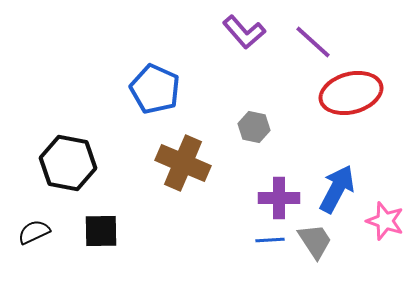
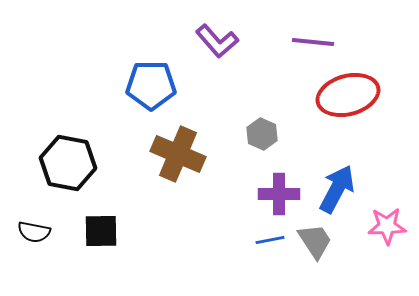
purple L-shape: moved 27 px left, 9 px down
purple line: rotated 36 degrees counterclockwise
blue pentagon: moved 4 px left, 4 px up; rotated 24 degrees counterclockwise
red ellipse: moved 3 px left, 2 px down
gray hexagon: moved 8 px right, 7 px down; rotated 12 degrees clockwise
brown cross: moved 5 px left, 9 px up
purple cross: moved 4 px up
pink star: moved 2 px right, 5 px down; rotated 21 degrees counterclockwise
black semicircle: rotated 144 degrees counterclockwise
blue line: rotated 8 degrees counterclockwise
